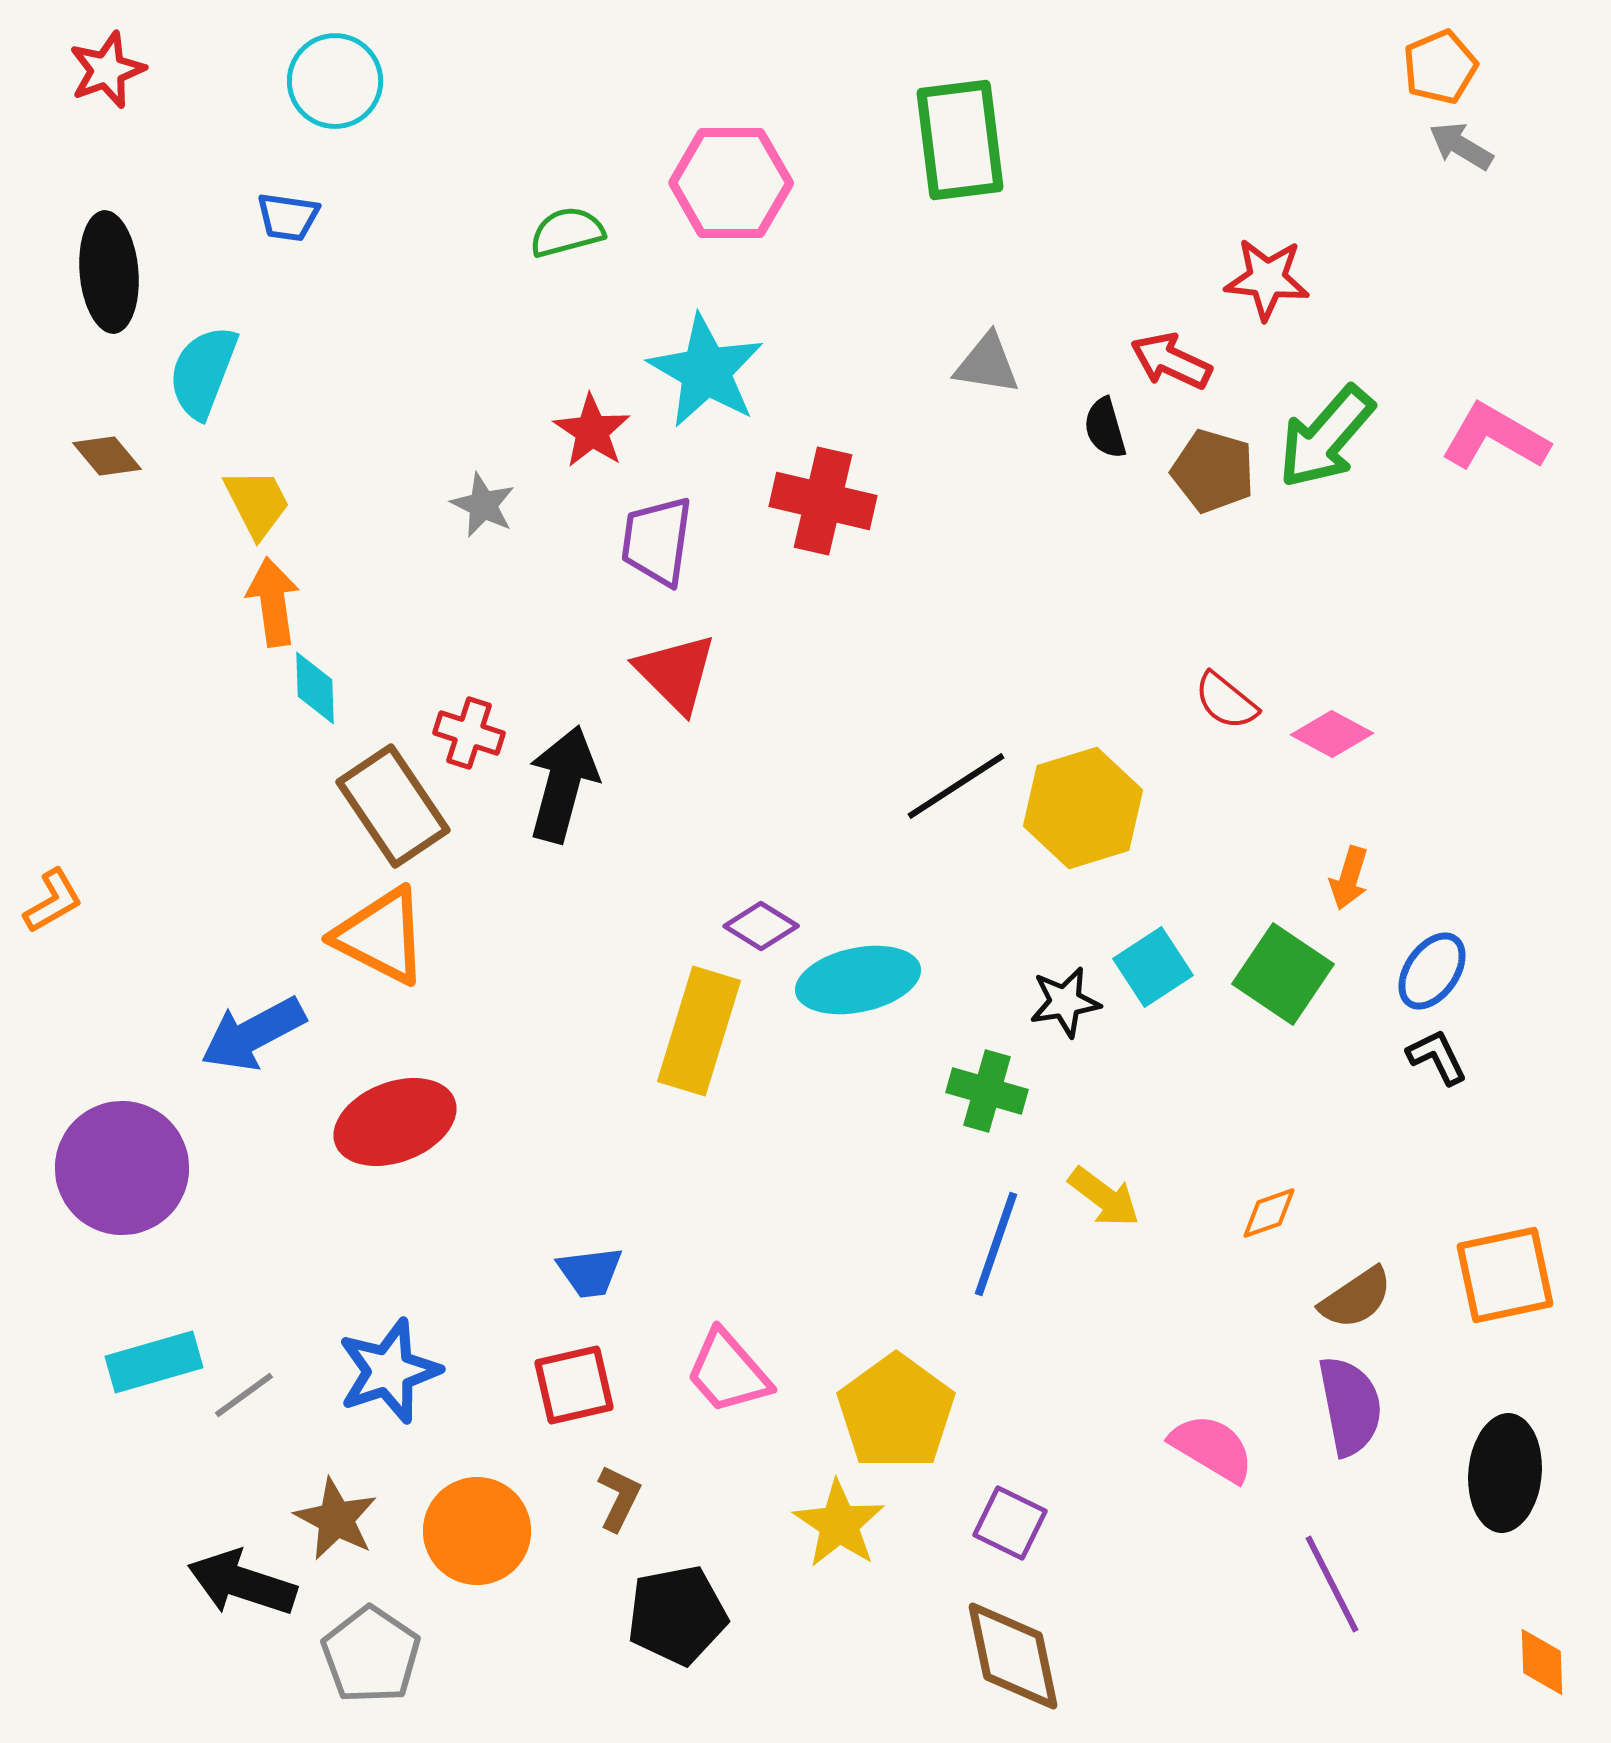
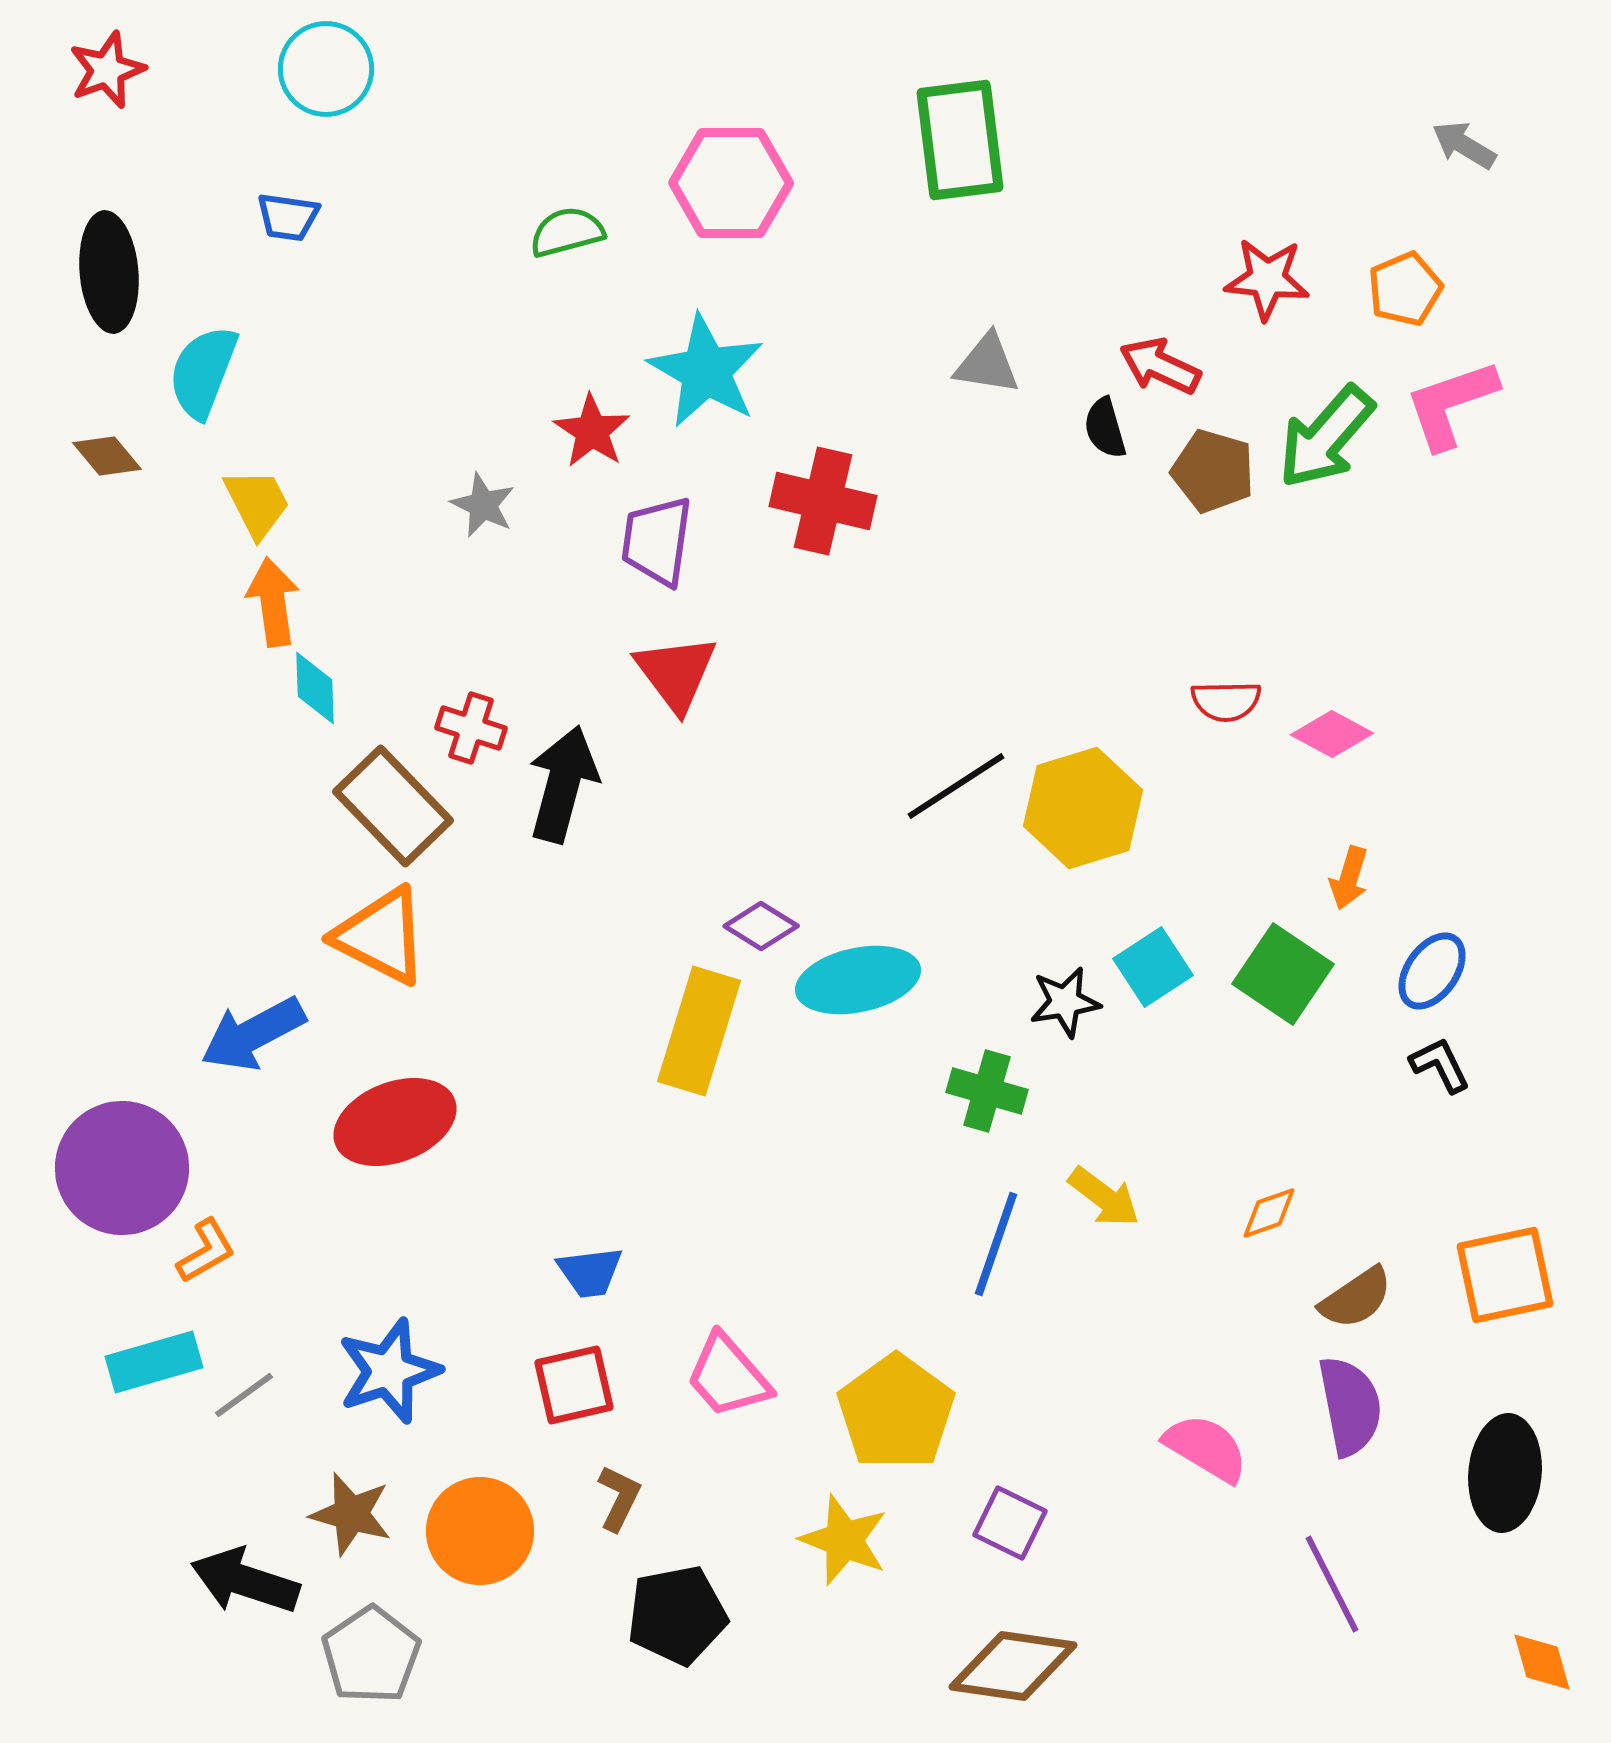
orange pentagon at (1440, 67): moved 35 px left, 222 px down
cyan circle at (335, 81): moved 9 px left, 12 px up
gray arrow at (1461, 146): moved 3 px right, 1 px up
red arrow at (1171, 361): moved 11 px left, 5 px down
pink L-shape at (1495, 437): moved 44 px left, 33 px up; rotated 49 degrees counterclockwise
red triangle at (676, 673): rotated 8 degrees clockwise
red semicircle at (1226, 701): rotated 40 degrees counterclockwise
red cross at (469, 733): moved 2 px right, 5 px up
brown rectangle at (393, 806): rotated 10 degrees counterclockwise
orange L-shape at (53, 901): moved 153 px right, 350 px down
black L-shape at (1437, 1057): moved 3 px right, 8 px down
pink trapezoid at (728, 1372): moved 4 px down
pink semicircle at (1212, 1448): moved 6 px left
brown star at (336, 1519): moved 15 px right, 5 px up; rotated 12 degrees counterclockwise
yellow star at (839, 1524): moved 5 px right, 16 px down; rotated 12 degrees counterclockwise
orange circle at (477, 1531): moved 3 px right
black arrow at (242, 1583): moved 3 px right, 2 px up
gray pentagon at (371, 1655): rotated 4 degrees clockwise
brown diamond at (1013, 1656): moved 10 px down; rotated 70 degrees counterclockwise
orange diamond at (1542, 1662): rotated 14 degrees counterclockwise
